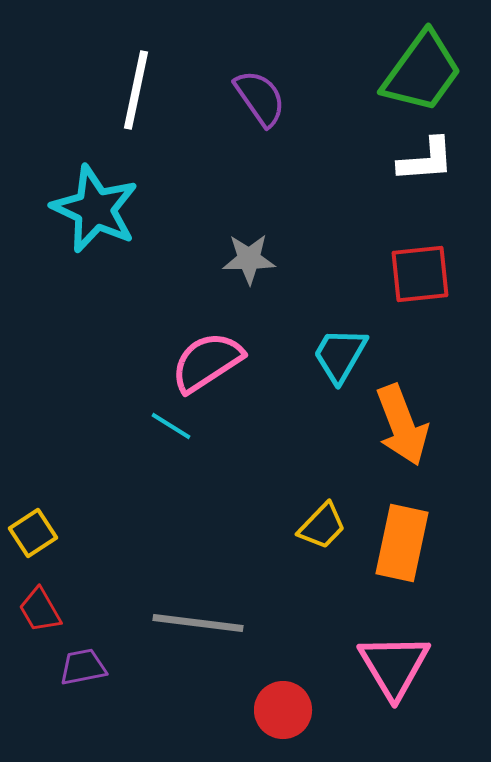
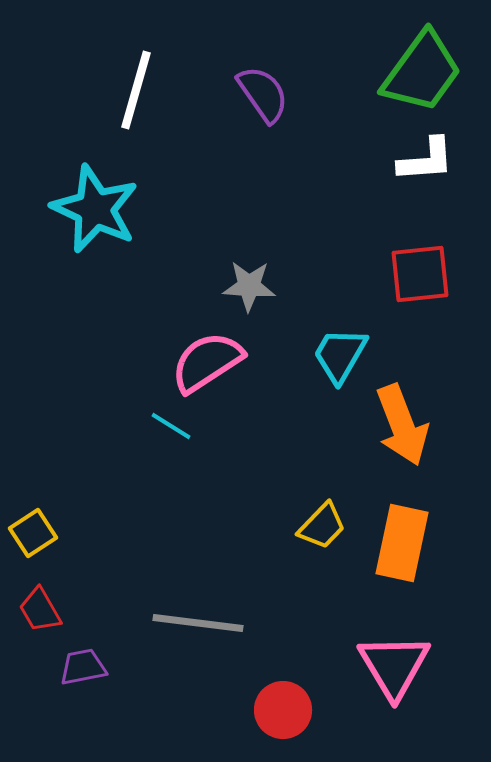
white line: rotated 4 degrees clockwise
purple semicircle: moved 3 px right, 4 px up
gray star: moved 27 px down; rotated 4 degrees clockwise
